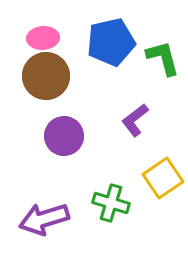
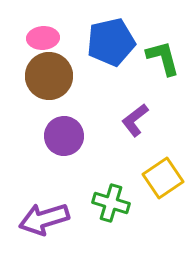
brown circle: moved 3 px right
